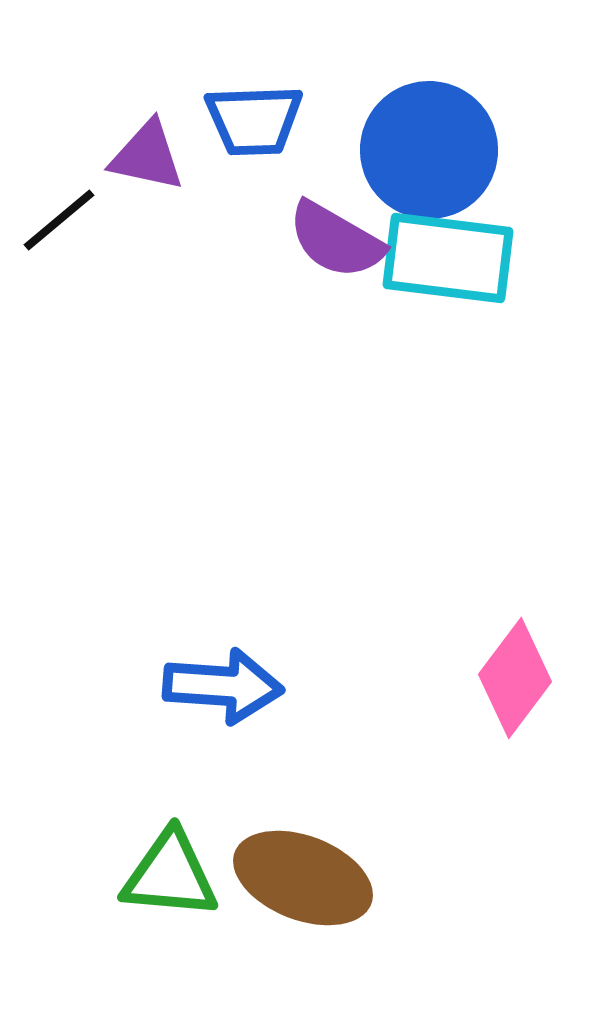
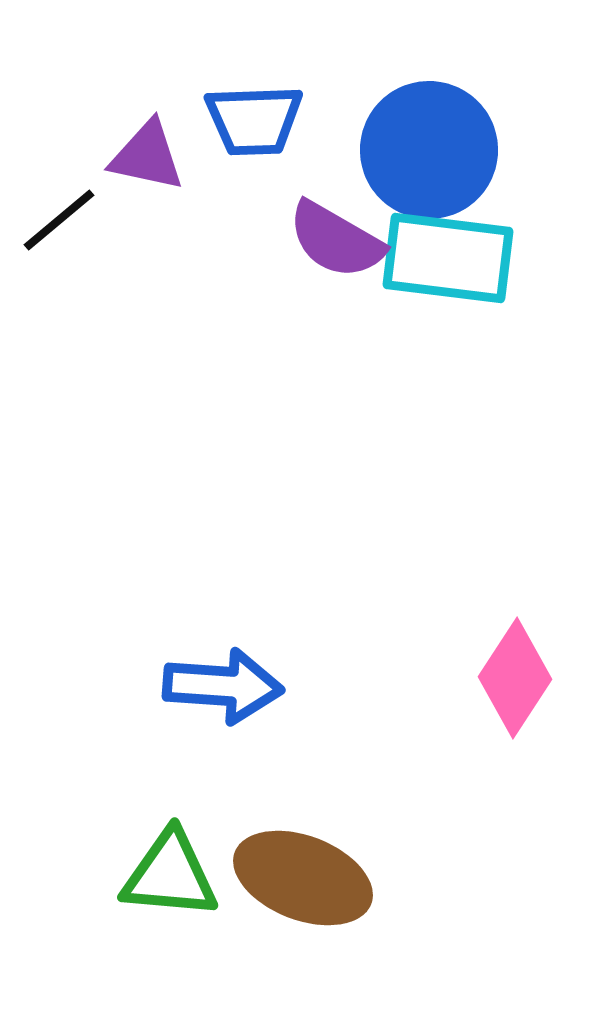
pink diamond: rotated 4 degrees counterclockwise
